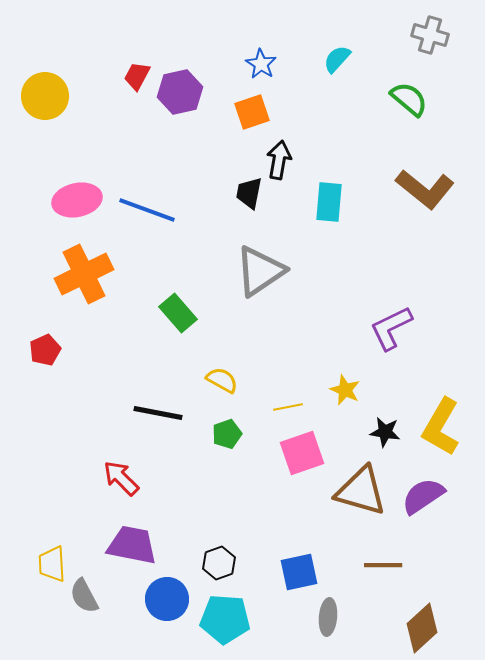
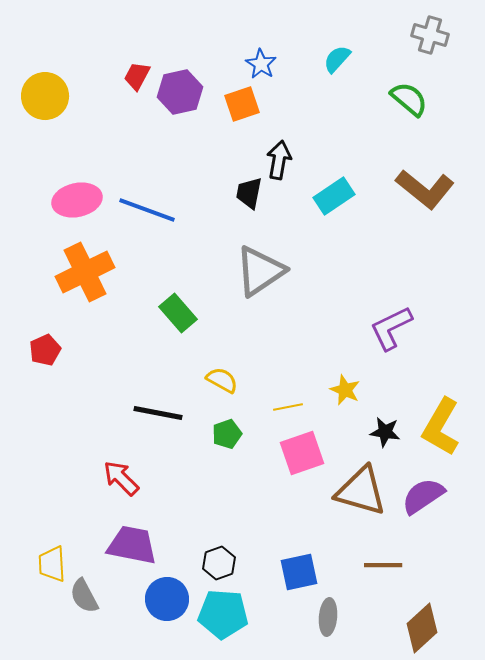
orange square: moved 10 px left, 8 px up
cyan rectangle: moved 5 px right, 6 px up; rotated 51 degrees clockwise
orange cross: moved 1 px right, 2 px up
cyan pentagon: moved 2 px left, 5 px up
